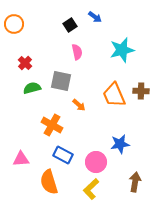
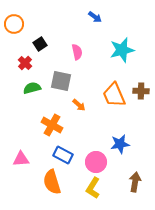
black square: moved 30 px left, 19 px down
orange semicircle: moved 3 px right
yellow L-shape: moved 2 px right, 1 px up; rotated 15 degrees counterclockwise
